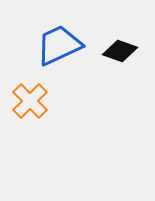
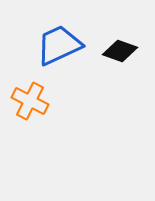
orange cross: rotated 18 degrees counterclockwise
